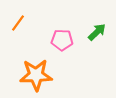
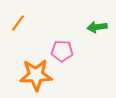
green arrow: moved 5 px up; rotated 144 degrees counterclockwise
pink pentagon: moved 11 px down
